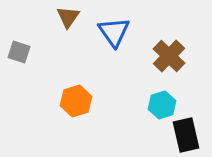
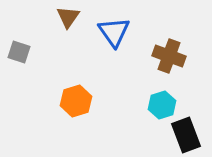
brown cross: rotated 24 degrees counterclockwise
black rectangle: rotated 8 degrees counterclockwise
